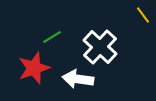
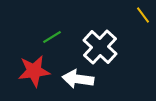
red star: moved 3 px down; rotated 12 degrees clockwise
